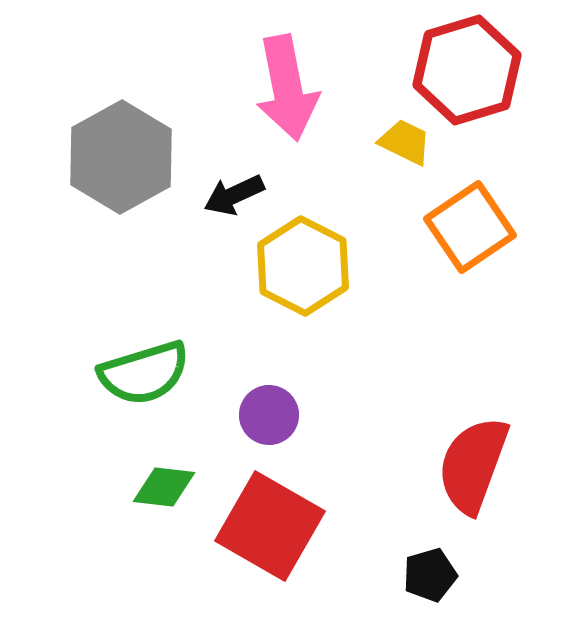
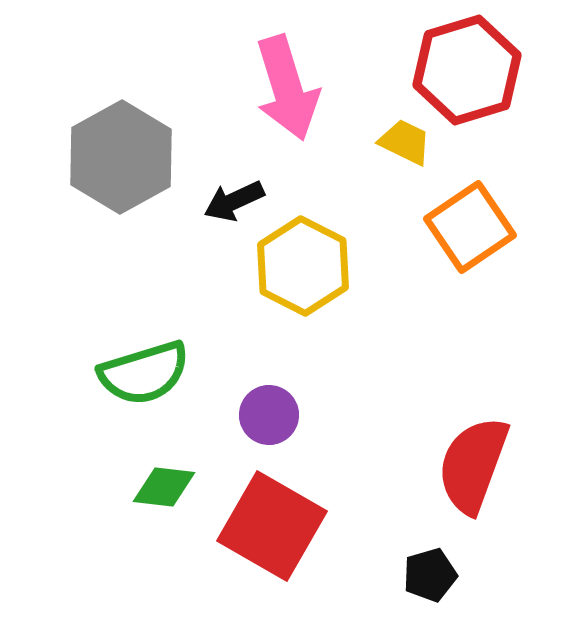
pink arrow: rotated 6 degrees counterclockwise
black arrow: moved 6 px down
red square: moved 2 px right
